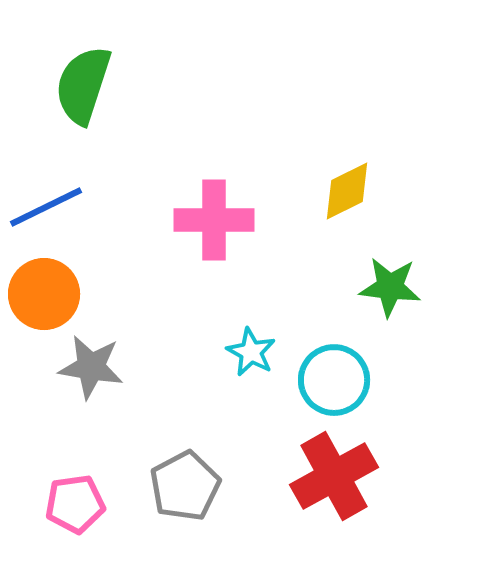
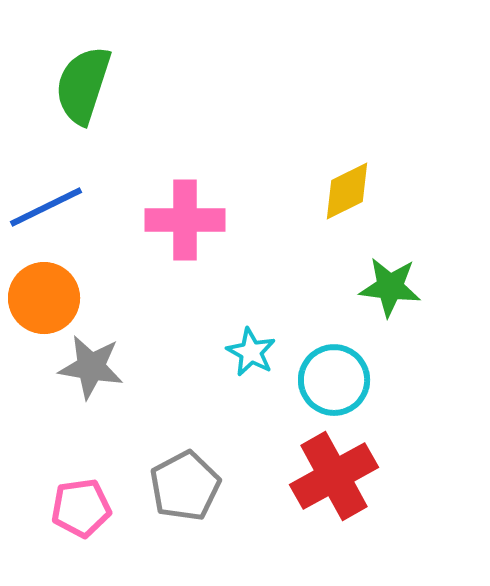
pink cross: moved 29 px left
orange circle: moved 4 px down
pink pentagon: moved 6 px right, 4 px down
